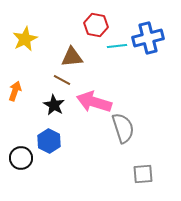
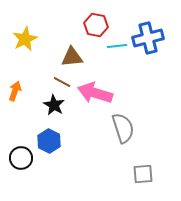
brown line: moved 2 px down
pink arrow: moved 1 px right, 9 px up
